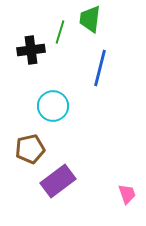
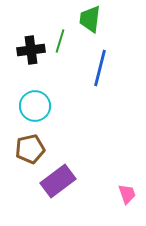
green line: moved 9 px down
cyan circle: moved 18 px left
